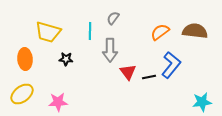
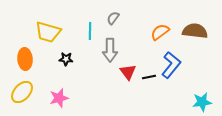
yellow ellipse: moved 2 px up; rotated 10 degrees counterclockwise
pink star: moved 1 px right, 4 px up; rotated 12 degrees counterclockwise
